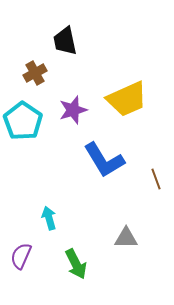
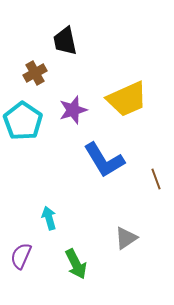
gray triangle: rotated 35 degrees counterclockwise
